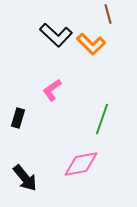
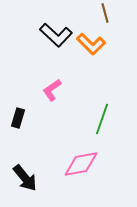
brown line: moved 3 px left, 1 px up
